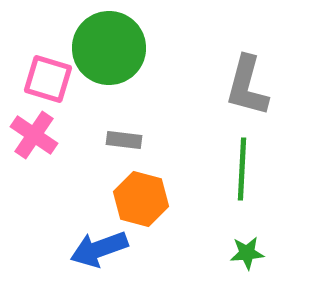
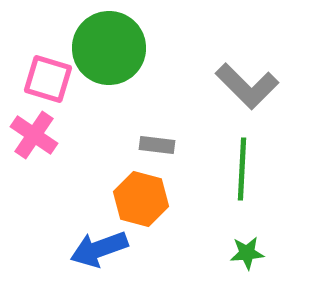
gray L-shape: rotated 60 degrees counterclockwise
gray rectangle: moved 33 px right, 5 px down
